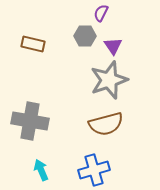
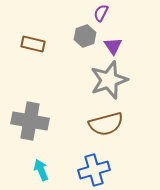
gray hexagon: rotated 20 degrees counterclockwise
